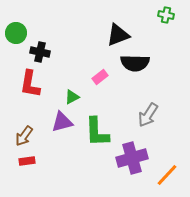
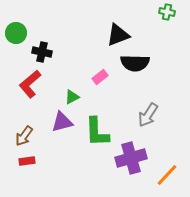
green cross: moved 1 px right, 3 px up
black cross: moved 2 px right
red L-shape: rotated 40 degrees clockwise
purple cross: moved 1 px left
